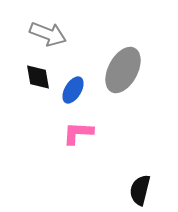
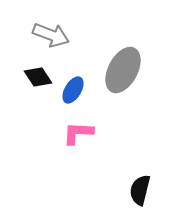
gray arrow: moved 3 px right, 1 px down
black diamond: rotated 24 degrees counterclockwise
